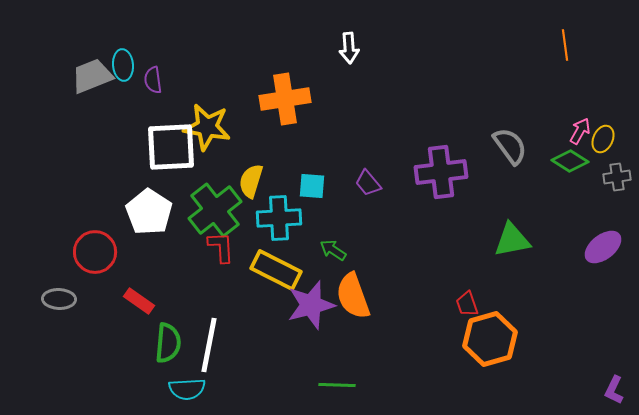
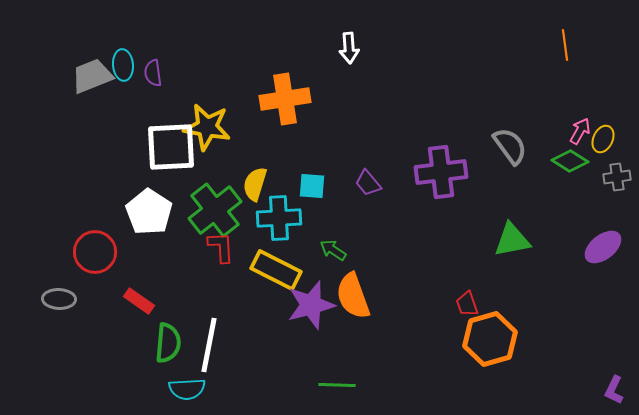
purple semicircle: moved 7 px up
yellow semicircle: moved 4 px right, 3 px down
